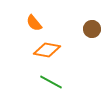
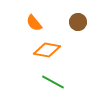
brown circle: moved 14 px left, 7 px up
green line: moved 2 px right
